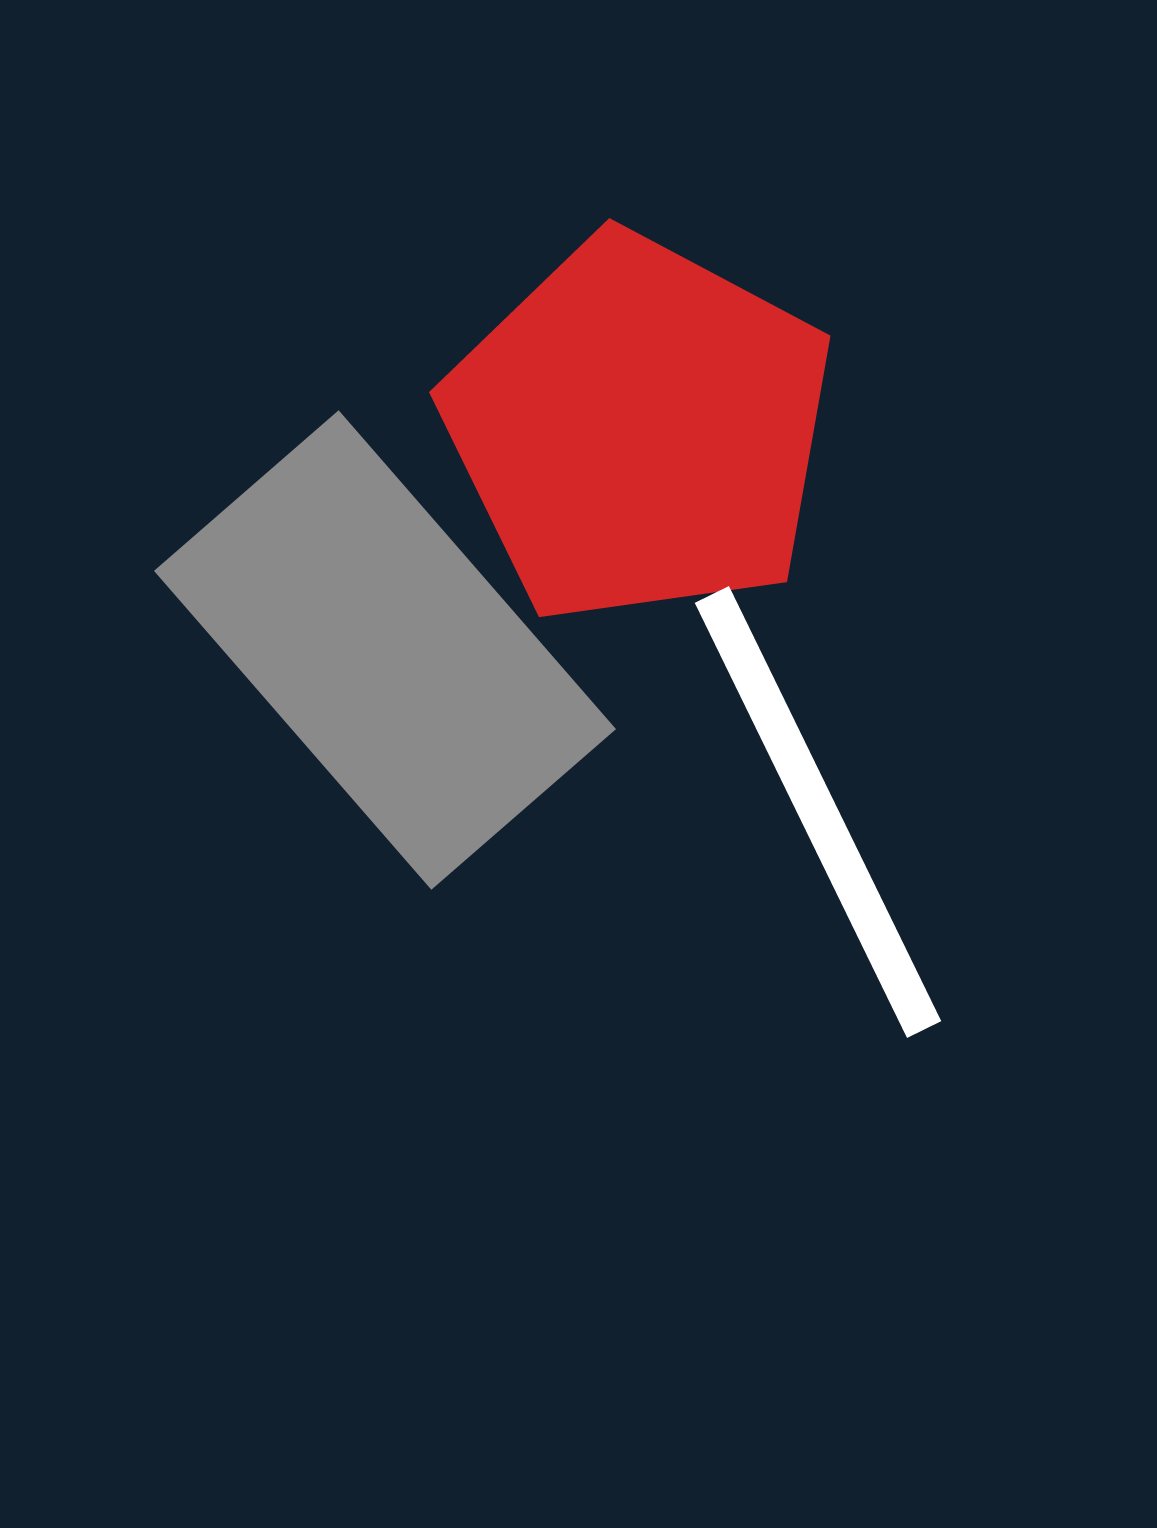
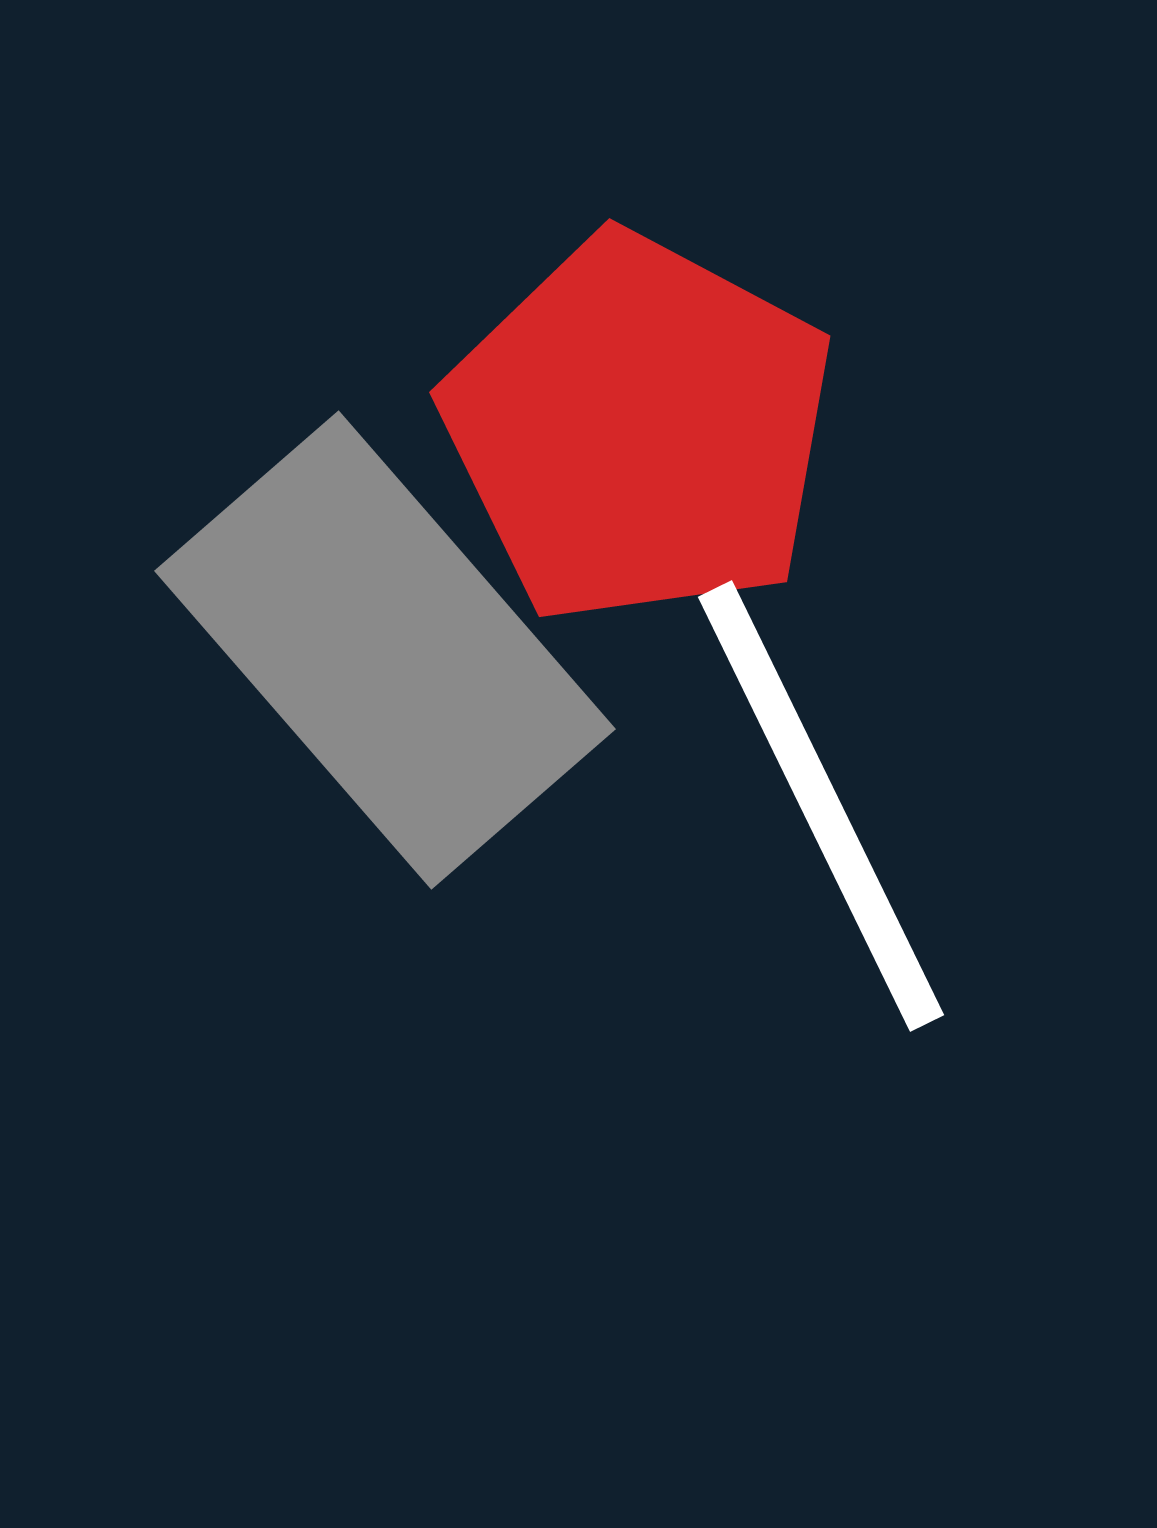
white line: moved 3 px right, 6 px up
